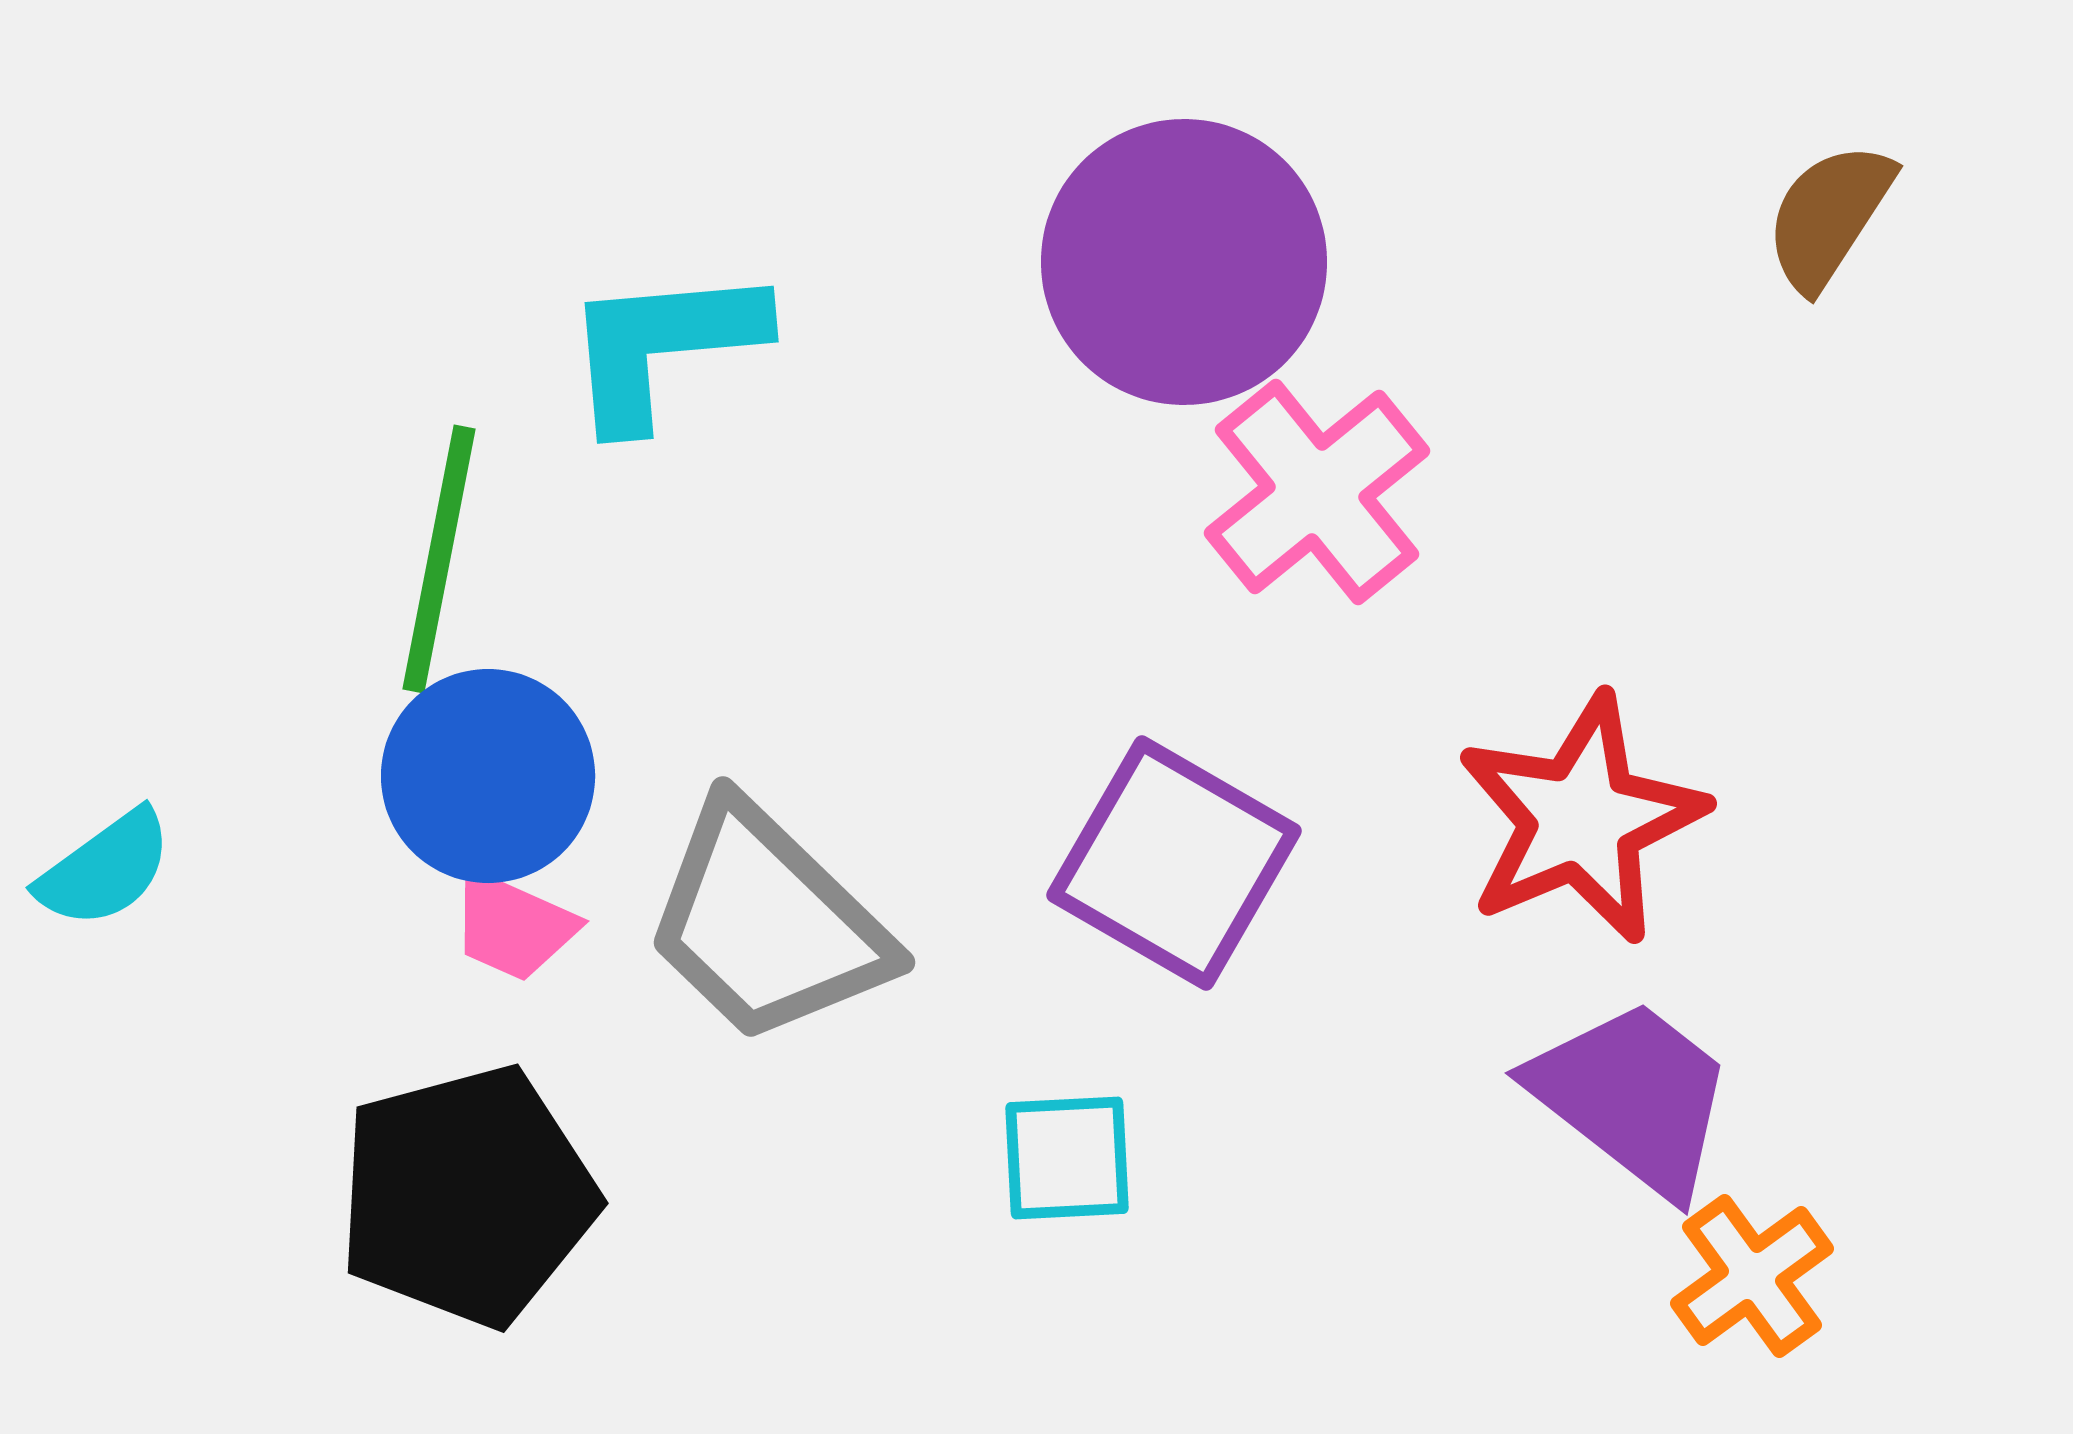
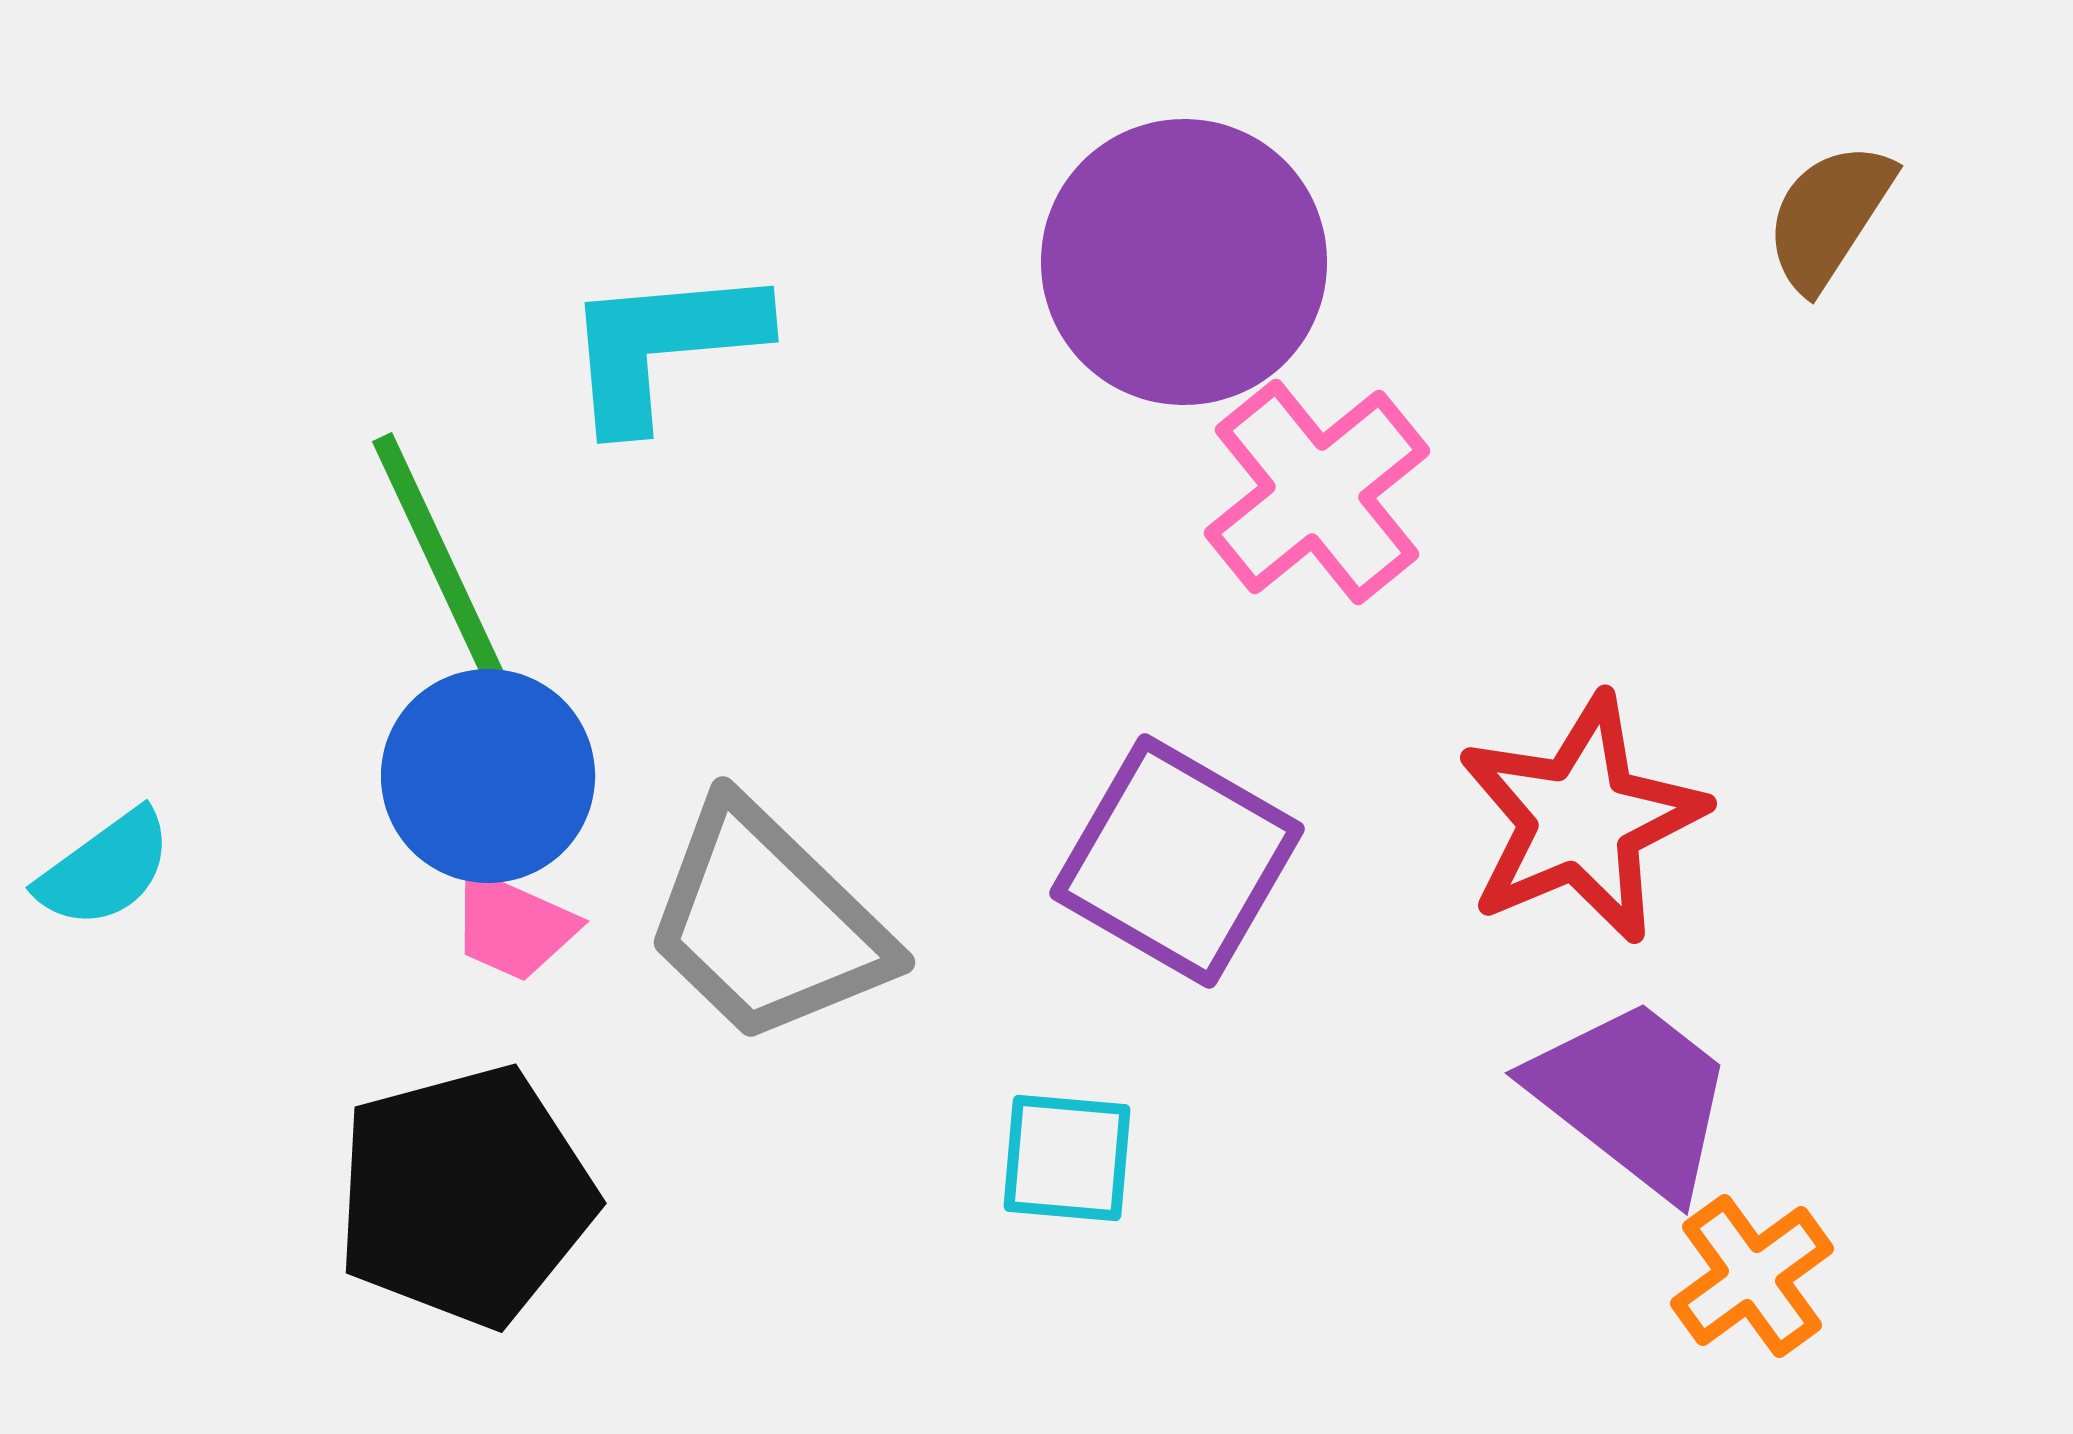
green line: rotated 36 degrees counterclockwise
purple square: moved 3 px right, 2 px up
cyan square: rotated 8 degrees clockwise
black pentagon: moved 2 px left
